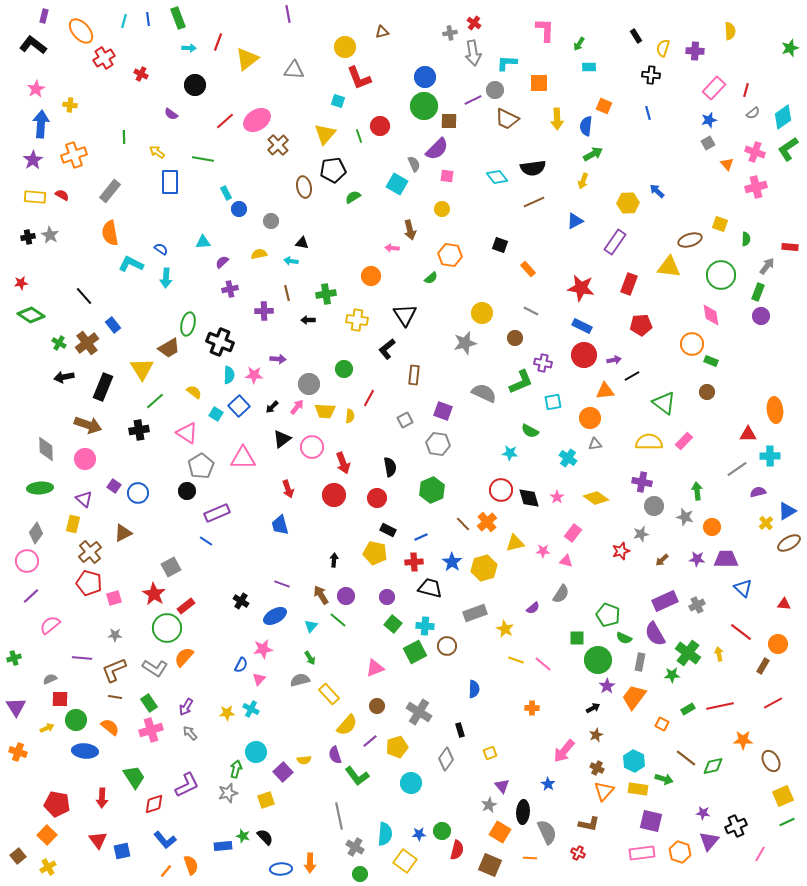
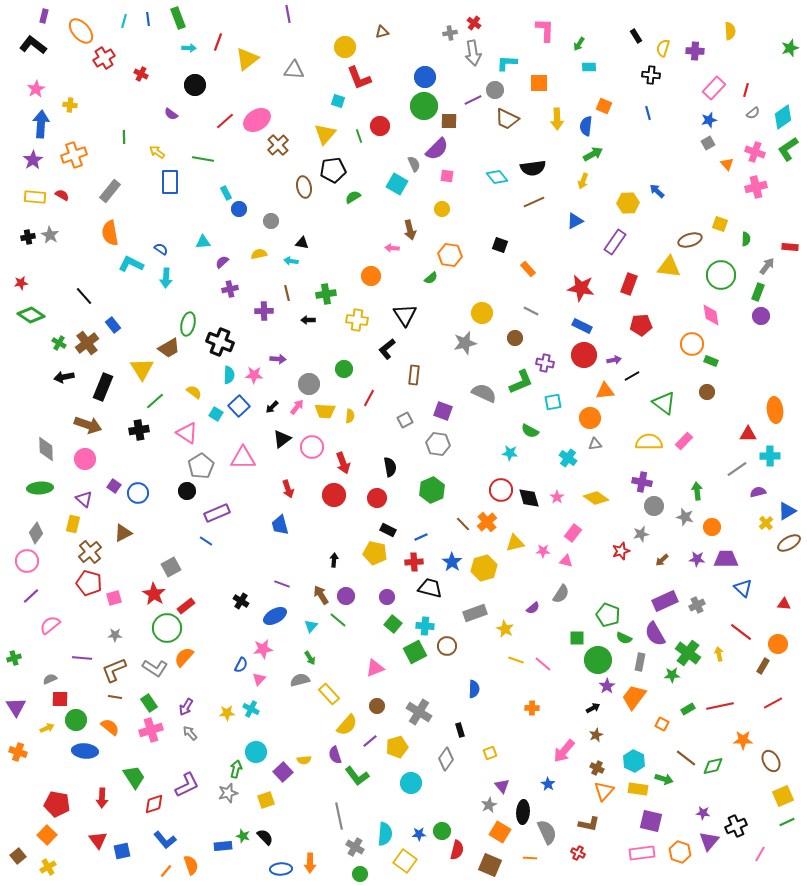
purple cross at (543, 363): moved 2 px right
